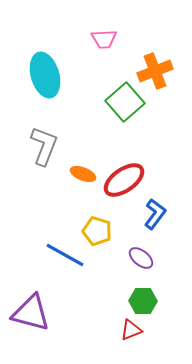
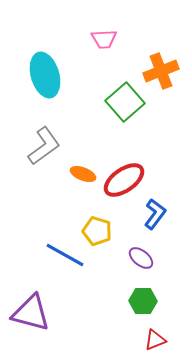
orange cross: moved 6 px right
gray L-shape: rotated 33 degrees clockwise
red triangle: moved 24 px right, 10 px down
